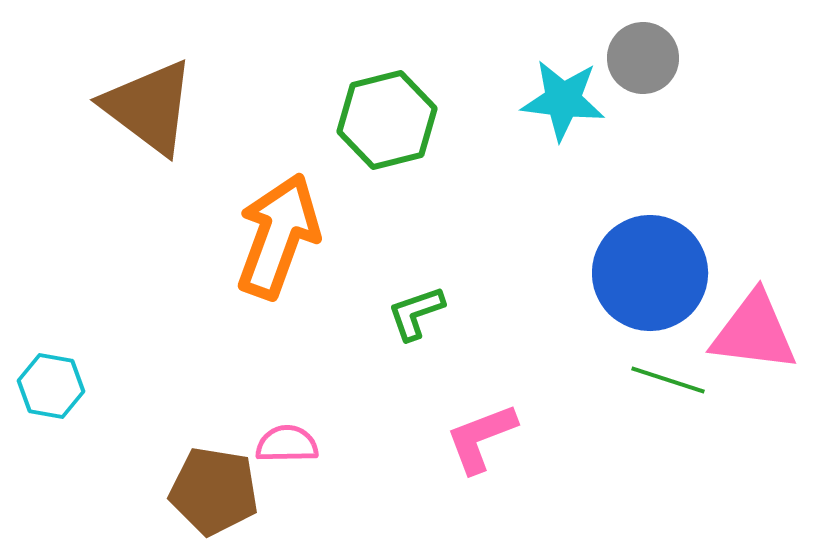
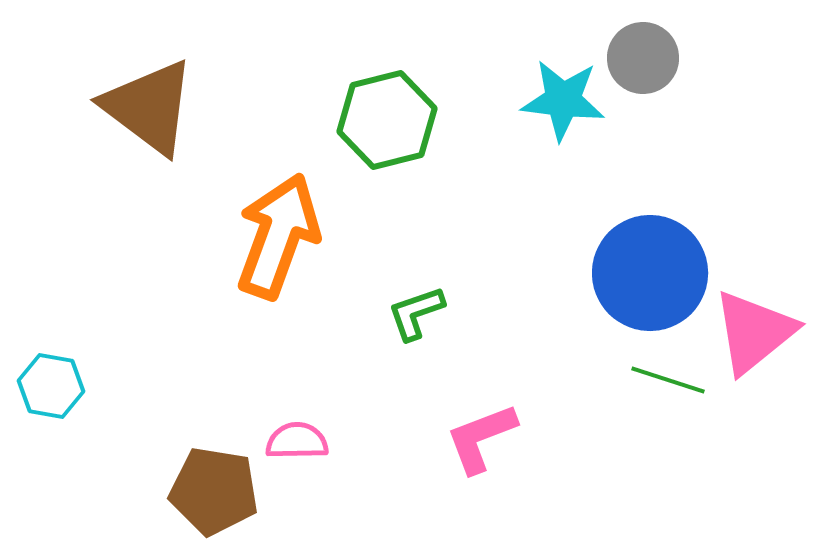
pink triangle: rotated 46 degrees counterclockwise
pink semicircle: moved 10 px right, 3 px up
